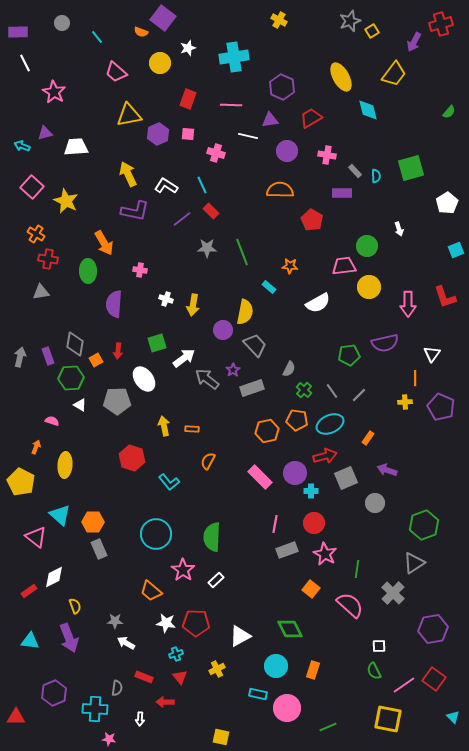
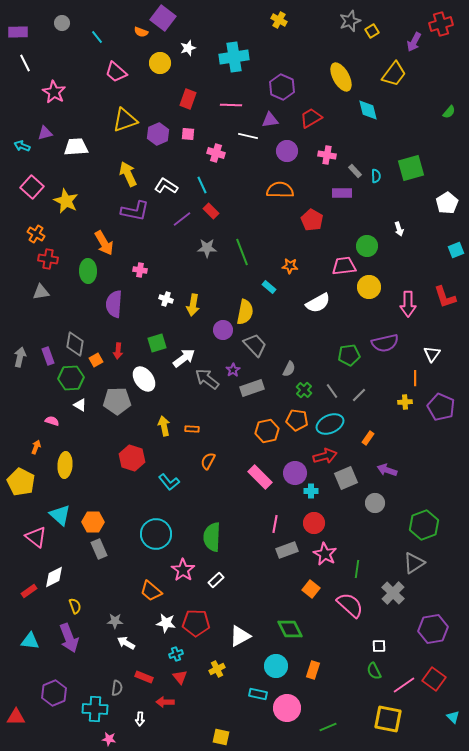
yellow triangle at (129, 115): moved 4 px left, 5 px down; rotated 8 degrees counterclockwise
